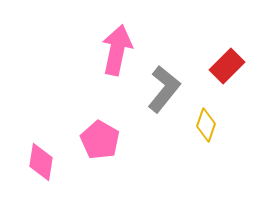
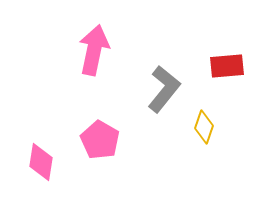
pink arrow: moved 23 px left
red rectangle: rotated 40 degrees clockwise
yellow diamond: moved 2 px left, 2 px down
